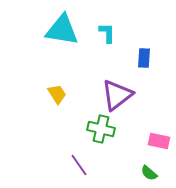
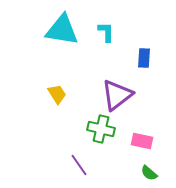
cyan L-shape: moved 1 px left, 1 px up
pink rectangle: moved 17 px left
